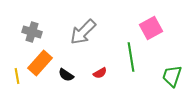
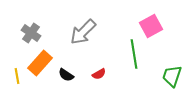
pink square: moved 2 px up
gray cross: moved 1 px left, 1 px down; rotated 18 degrees clockwise
green line: moved 3 px right, 3 px up
red semicircle: moved 1 px left, 1 px down
